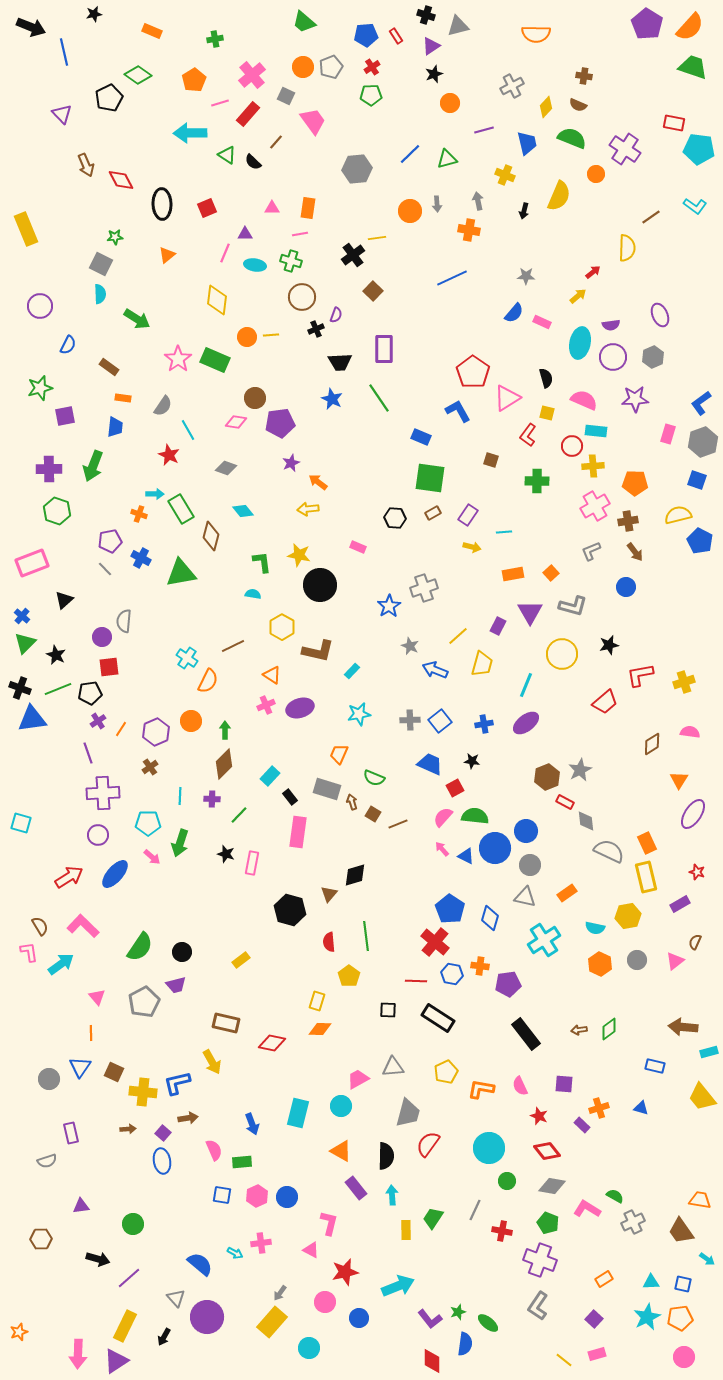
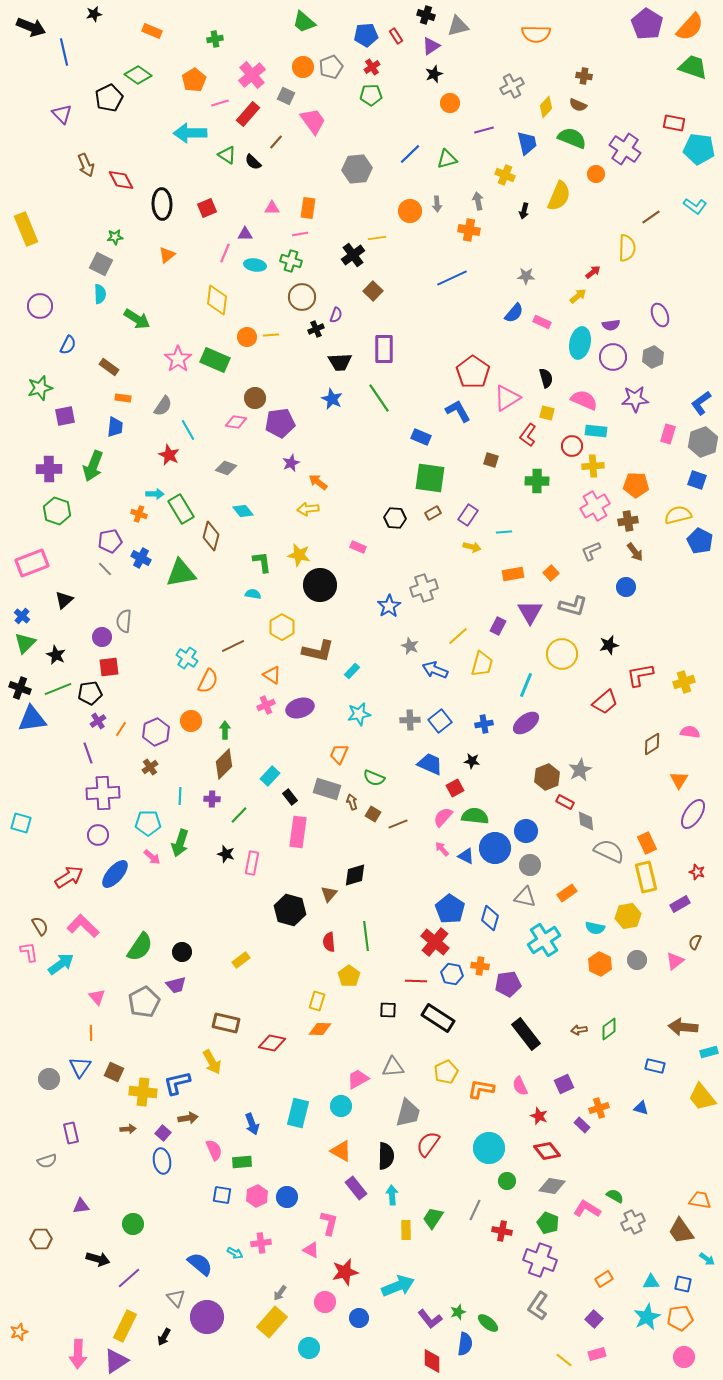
orange pentagon at (635, 483): moved 1 px right, 2 px down
purple square at (564, 1084): rotated 30 degrees counterclockwise
